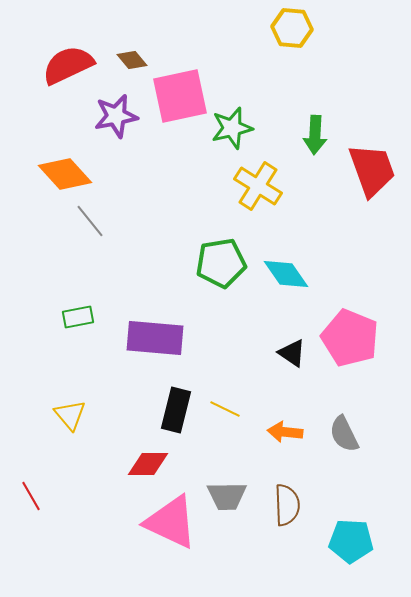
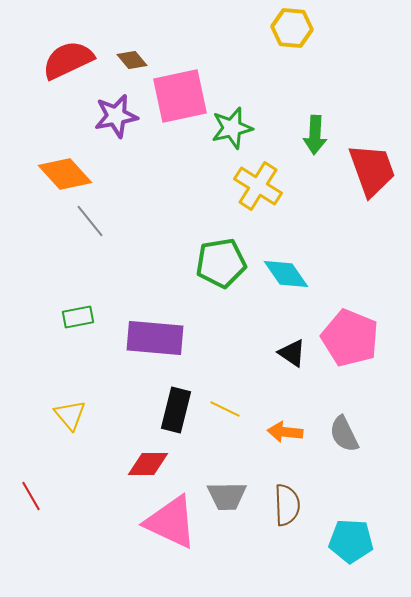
red semicircle: moved 5 px up
